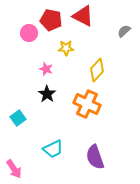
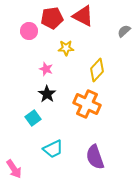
red pentagon: moved 1 px right, 2 px up; rotated 20 degrees counterclockwise
pink circle: moved 2 px up
cyan square: moved 15 px right
